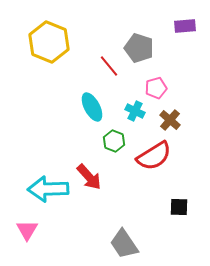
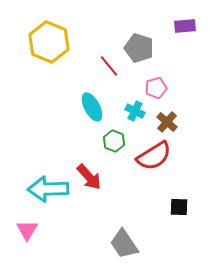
brown cross: moved 3 px left, 2 px down
